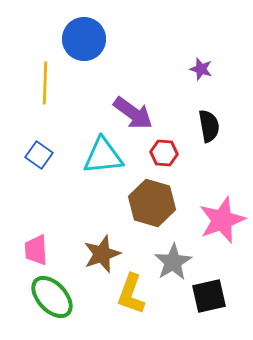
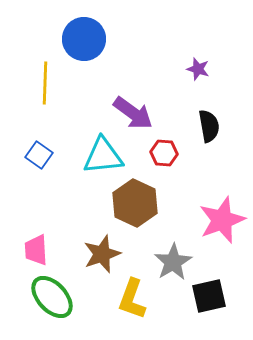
purple star: moved 3 px left
brown hexagon: moved 17 px left; rotated 9 degrees clockwise
yellow L-shape: moved 1 px right, 5 px down
